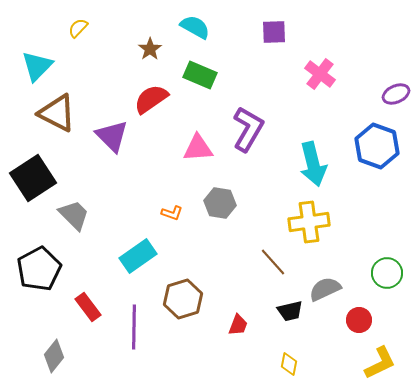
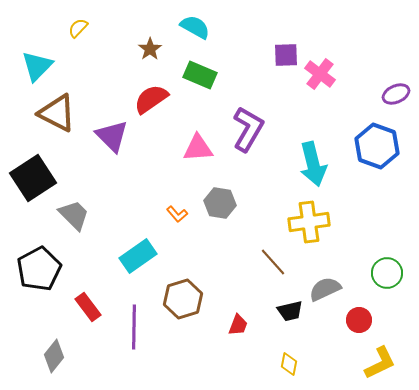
purple square: moved 12 px right, 23 px down
orange L-shape: moved 5 px right, 1 px down; rotated 30 degrees clockwise
